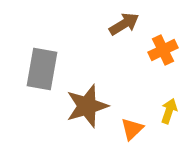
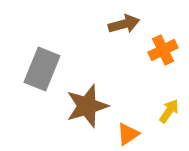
brown arrow: rotated 16 degrees clockwise
gray rectangle: rotated 12 degrees clockwise
yellow arrow: rotated 15 degrees clockwise
orange triangle: moved 4 px left, 5 px down; rotated 10 degrees clockwise
